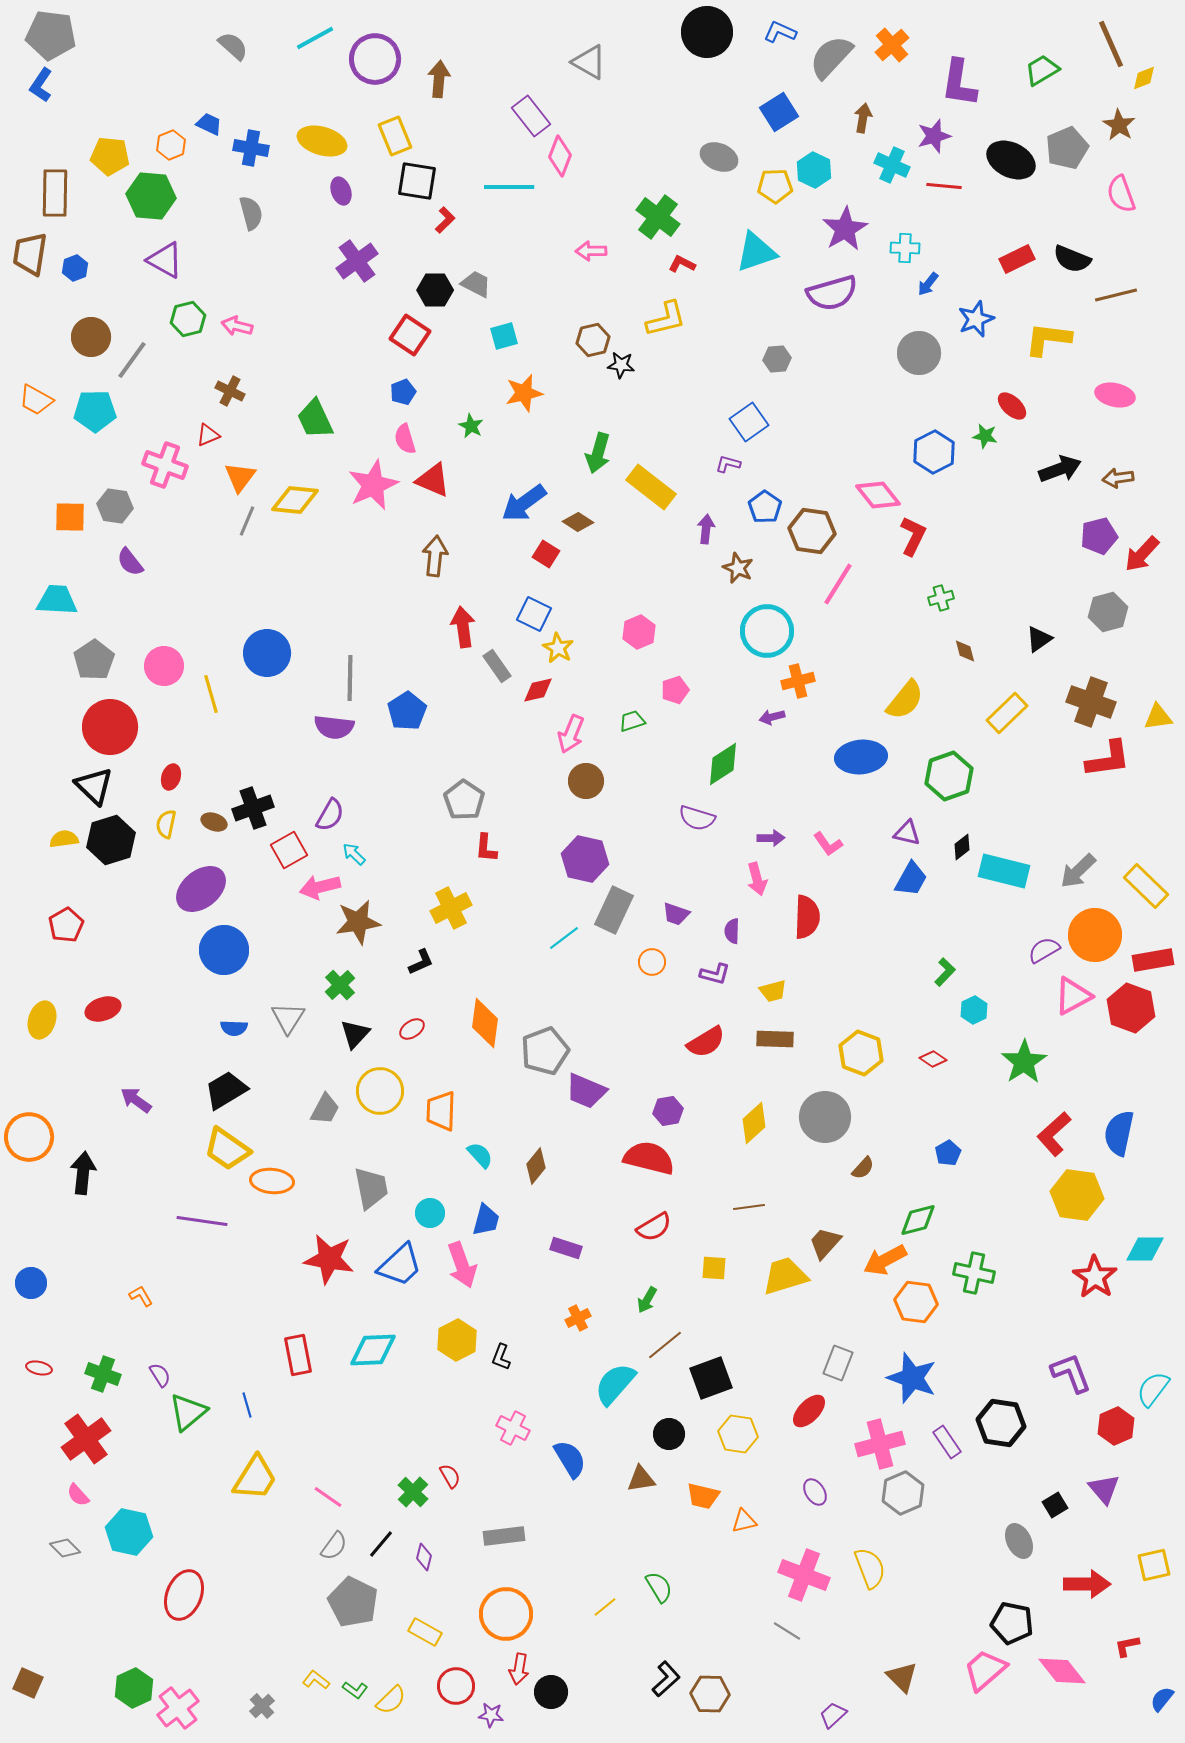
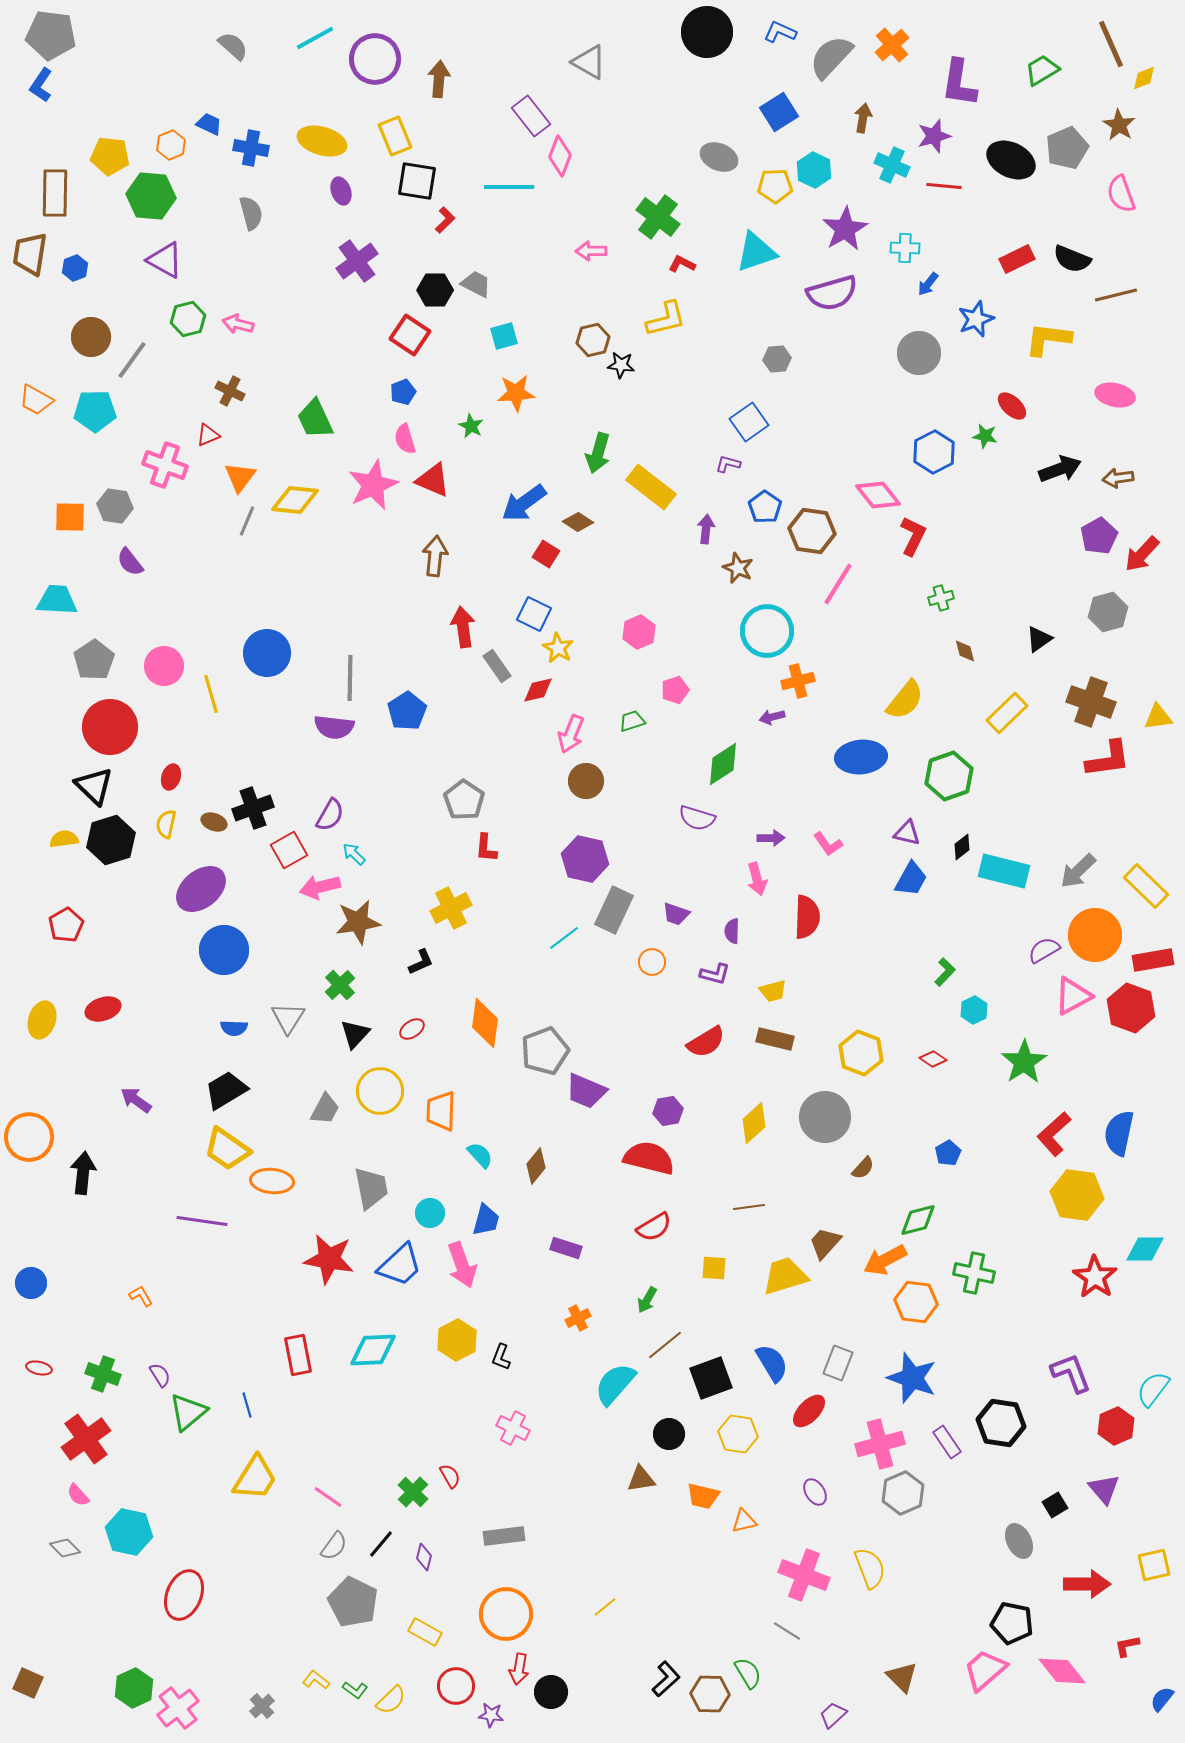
pink arrow at (237, 326): moved 1 px right, 2 px up
orange star at (524, 393): moved 8 px left; rotated 9 degrees clockwise
purple pentagon at (1099, 536): rotated 15 degrees counterclockwise
brown rectangle at (775, 1039): rotated 12 degrees clockwise
blue semicircle at (570, 1459): moved 202 px right, 96 px up
green semicircle at (659, 1587): moved 89 px right, 86 px down
